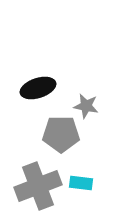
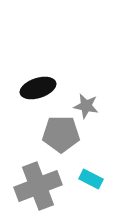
cyan rectangle: moved 10 px right, 4 px up; rotated 20 degrees clockwise
